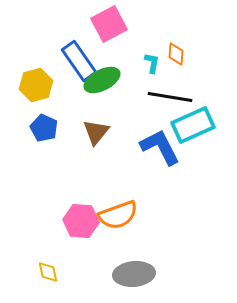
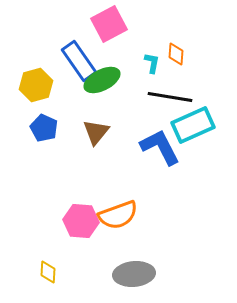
yellow diamond: rotated 15 degrees clockwise
